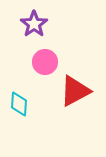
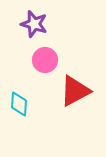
purple star: rotated 20 degrees counterclockwise
pink circle: moved 2 px up
